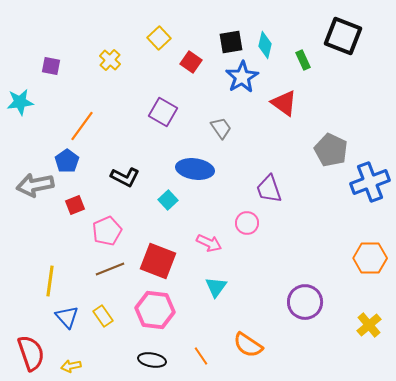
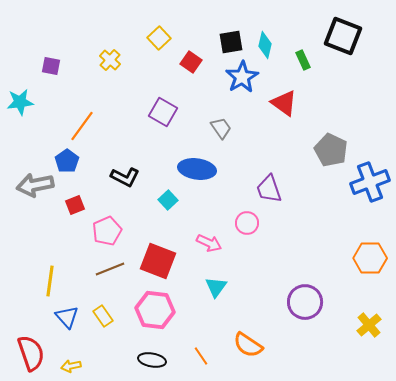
blue ellipse at (195, 169): moved 2 px right
